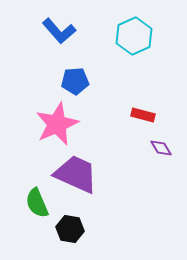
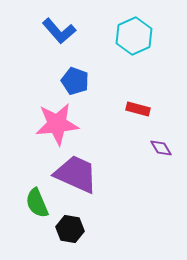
blue pentagon: rotated 24 degrees clockwise
red rectangle: moved 5 px left, 6 px up
pink star: rotated 18 degrees clockwise
